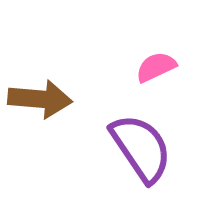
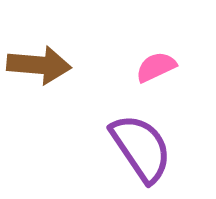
brown arrow: moved 1 px left, 34 px up
